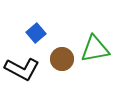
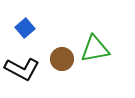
blue square: moved 11 px left, 5 px up
